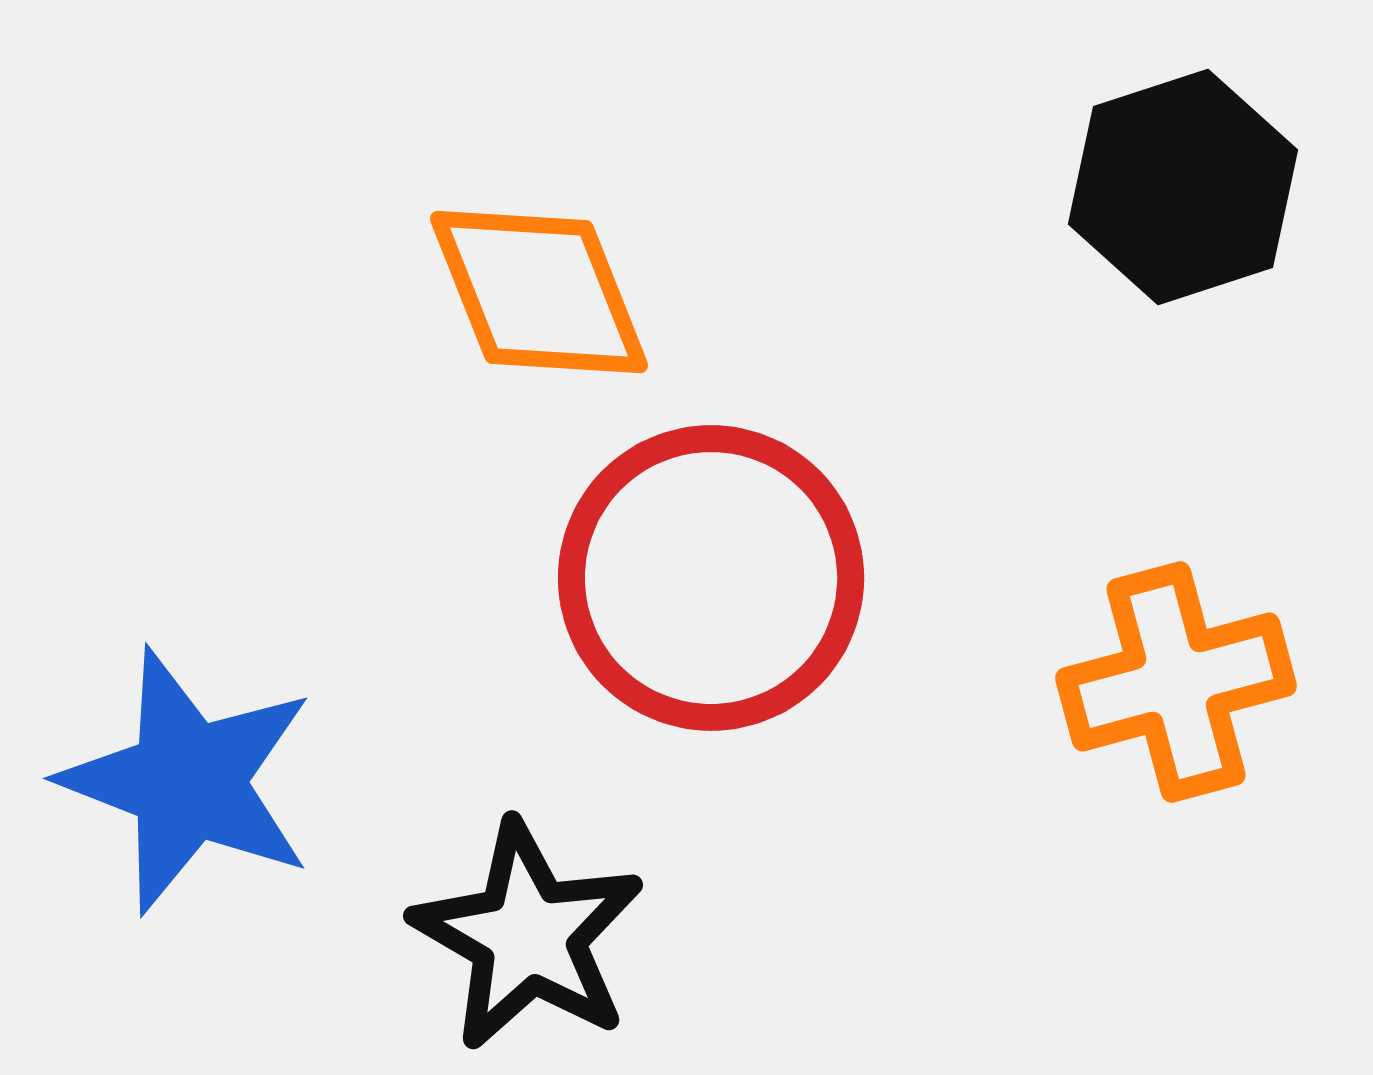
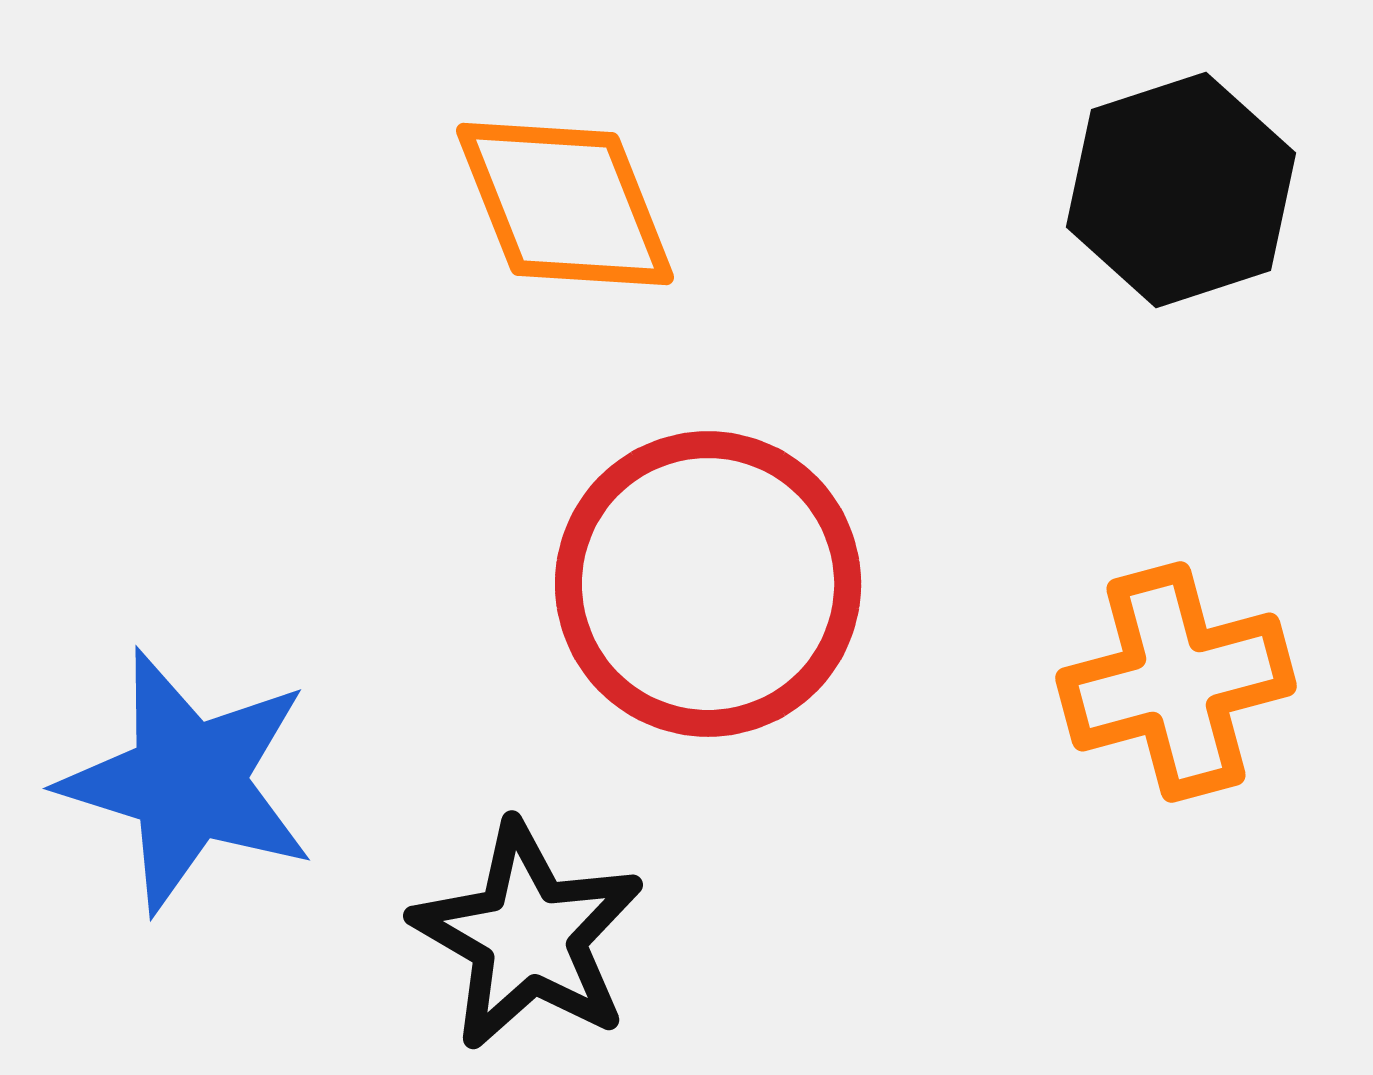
black hexagon: moved 2 px left, 3 px down
orange diamond: moved 26 px right, 88 px up
red circle: moved 3 px left, 6 px down
blue star: rotated 4 degrees counterclockwise
